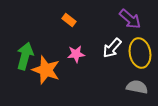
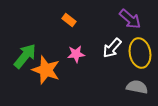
green arrow: rotated 24 degrees clockwise
